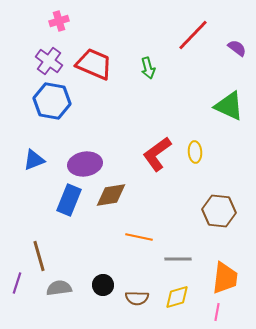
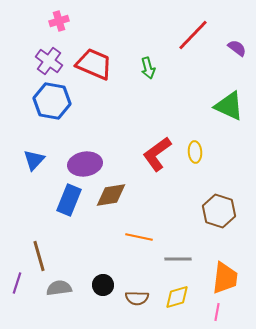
blue triangle: rotated 25 degrees counterclockwise
brown hexagon: rotated 12 degrees clockwise
